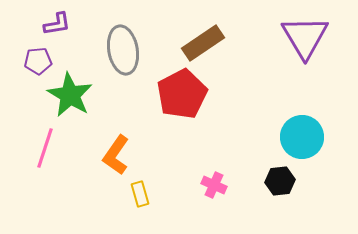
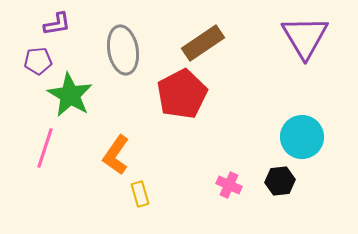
pink cross: moved 15 px right
